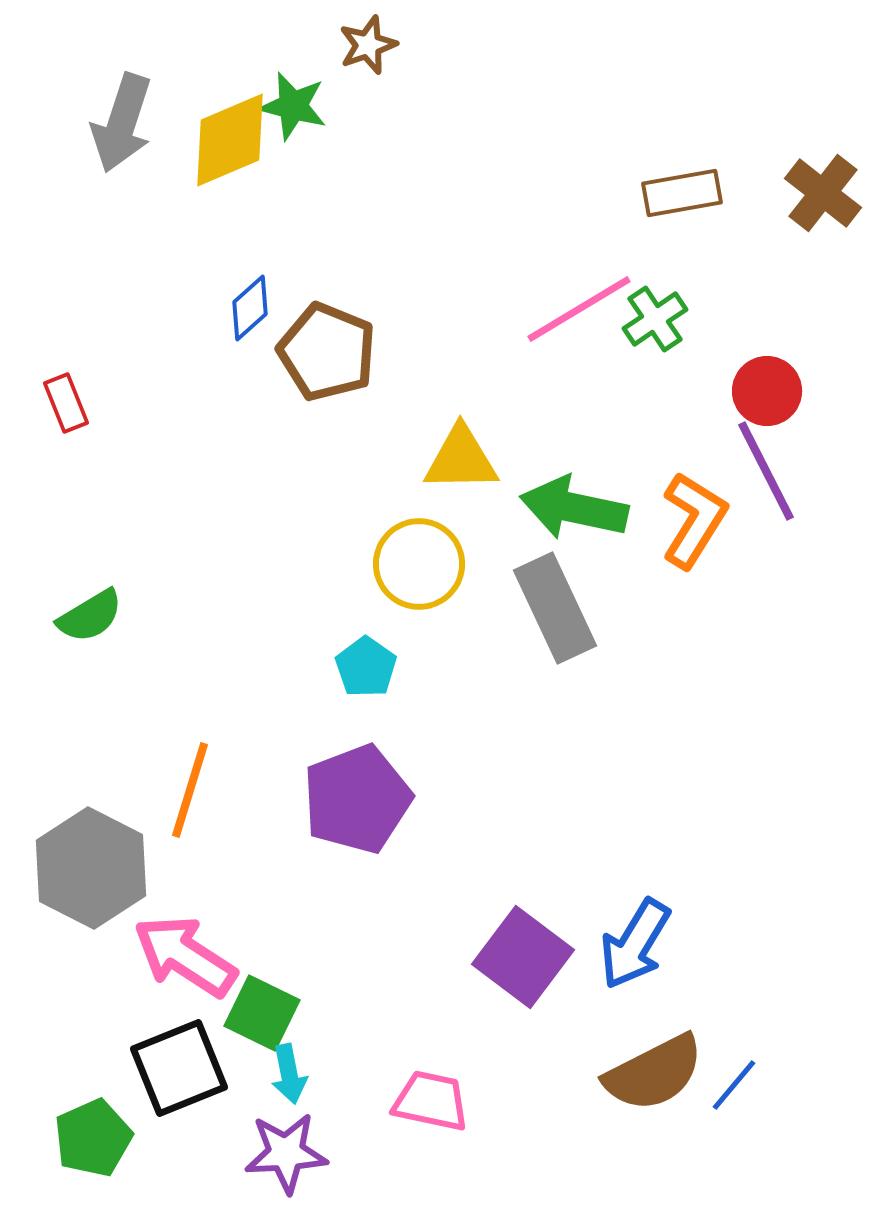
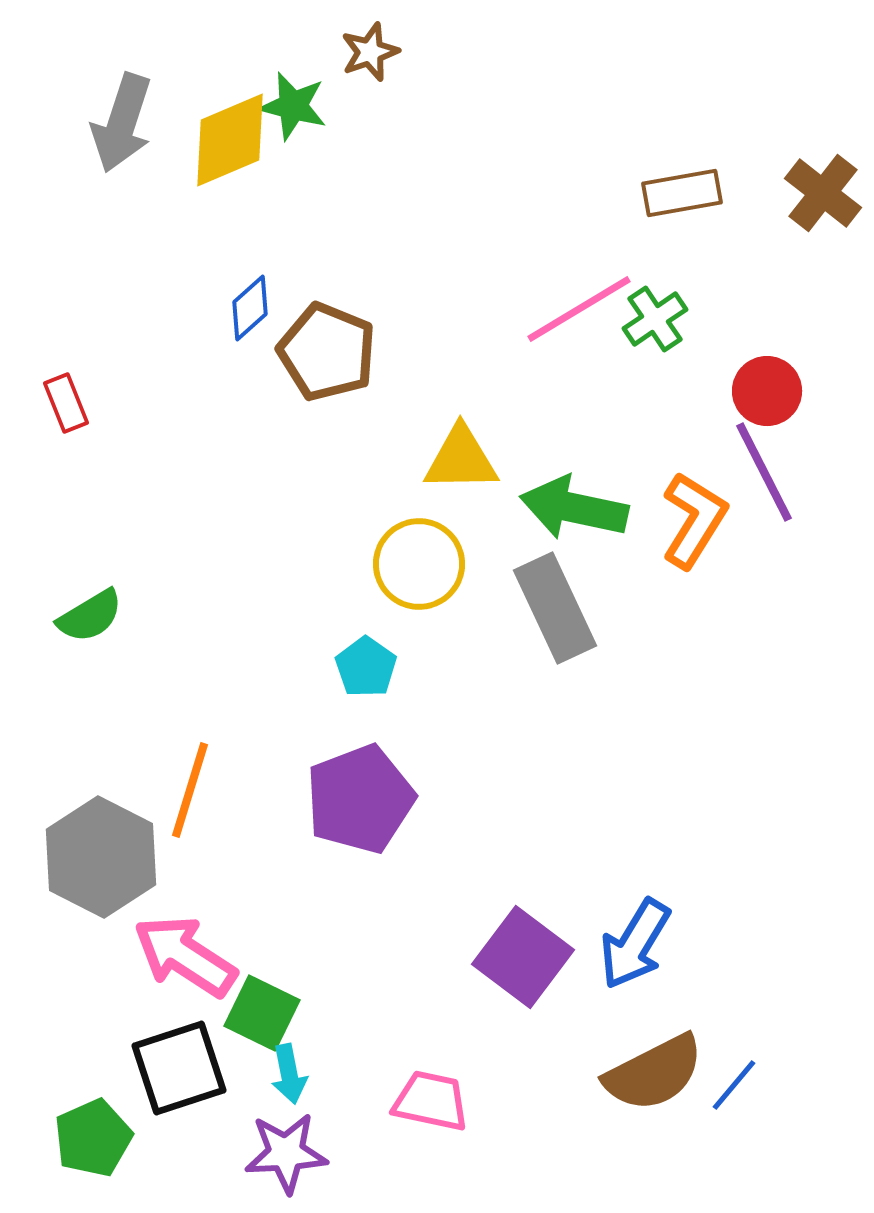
brown star: moved 2 px right, 7 px down
purple line: moved 2 px left, 1 px down
purple pentagon: moved 3 px right
gray hexagon: moved 10 px right, 11 px up
black square: rotated 4 degrees clockwise
